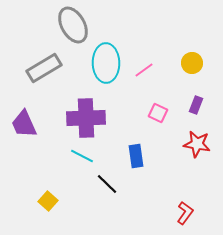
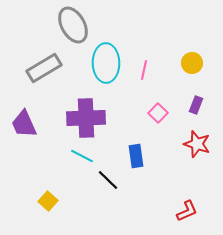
pink line: rotated 42 degrees counterclockwise
pink square: rotated 18 degrees clockwise
red star: rotated 8 degrees clockwise
black line: moved 1 px right, 4 px up
red L-shape: moved 2 px right, 2 px up; rotated 30 degrees clockwise
